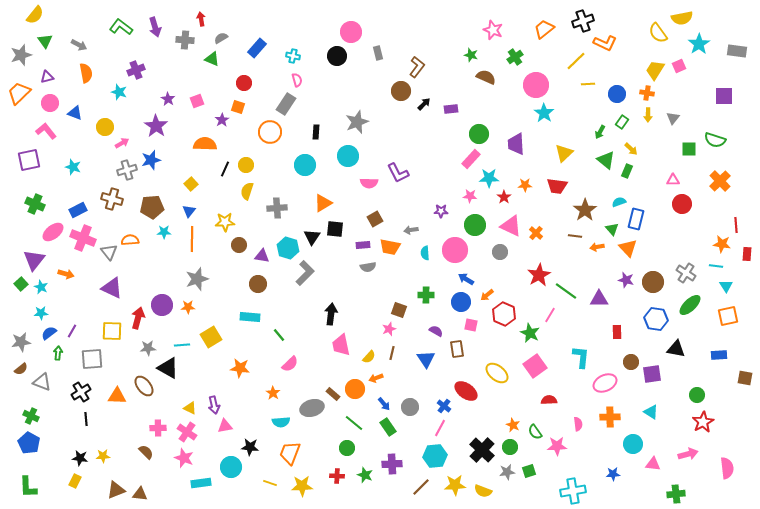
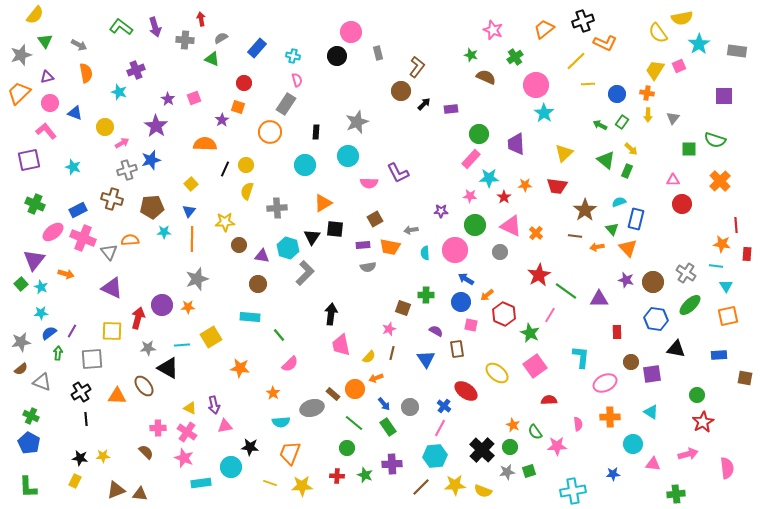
pink square at (197, 101): moved 3 px left, 3 px up
green arrow at (600, 132): moved 7 px up; rotated 88 degrees clockwise
brown square at (399, 310): moved 4 px right, 2 px up
